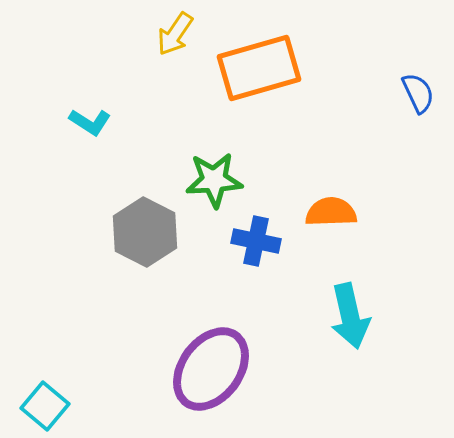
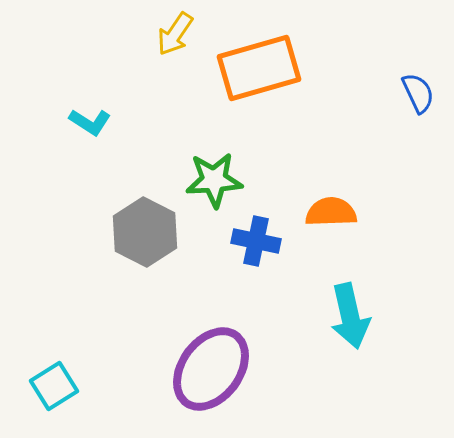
cyan square: moved 9 px right, 20 px up; rotated 18 degrees clockwise
